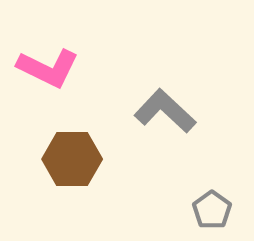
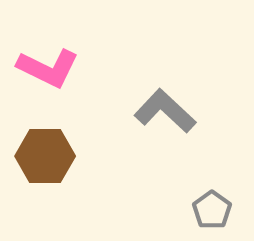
brown hexagon: moved 27 px left, 3 px up
